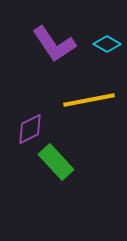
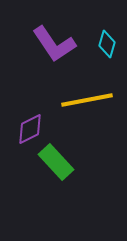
cyan diamond: rotated 76 degrees clockwise
yellow line: moved 2 px left
